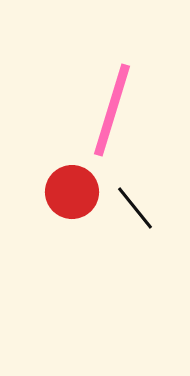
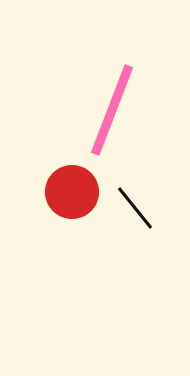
pink line: rotated 4 degrees clockwise
